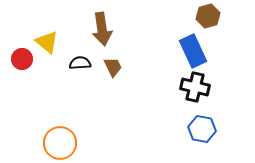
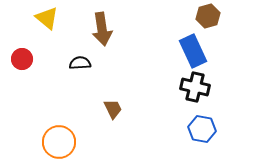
yellow triangle: moved 24 px up
brown trapezoid: moved 42 px down
orange circle: moved 1 px left, 1 px up
